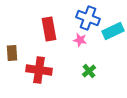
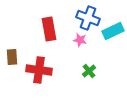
brown rectangle: moved 4 px down
